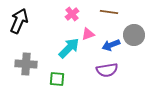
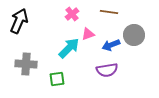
green square: rotated 14 degrees counterclockwise
